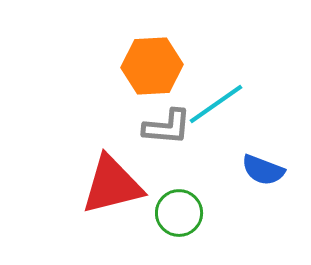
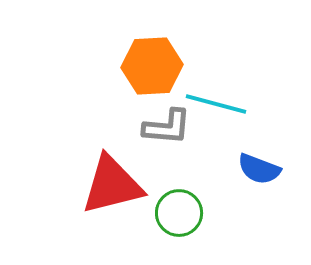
cyan line: rotated 50 degrees clockwise
blue semicircle: moved 4 px left, 1 px up
